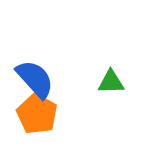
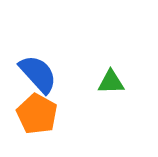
blue semicircle: moved 3 px right, 5 px up
